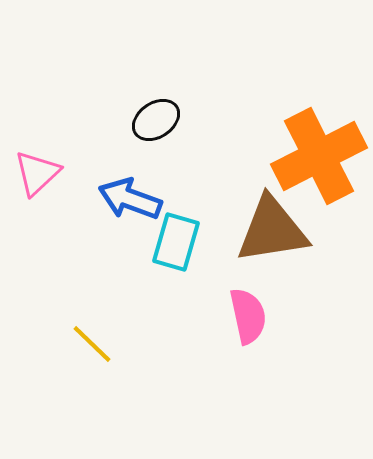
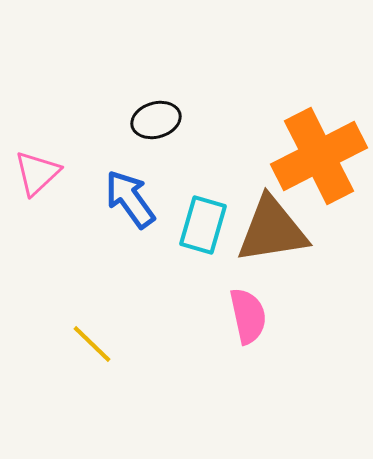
black ellipse: rotated 18 degrees clockwise
blue arrow: rotated 34 degrees clockwise
cyan rectangle: moved 27 px right, 17 px up
